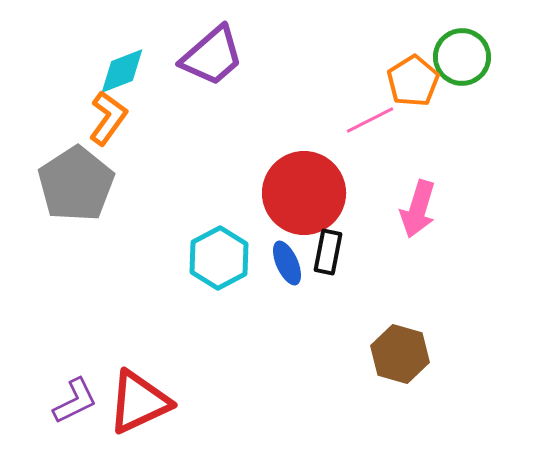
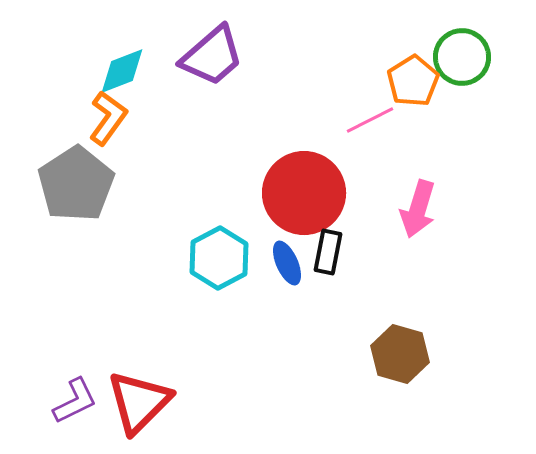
red triangle: rotated 20 degrees counterclockwise
